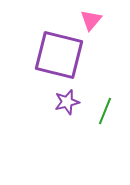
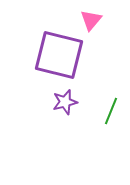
purple star: moved 2 px left
green line: moved 6 px right
